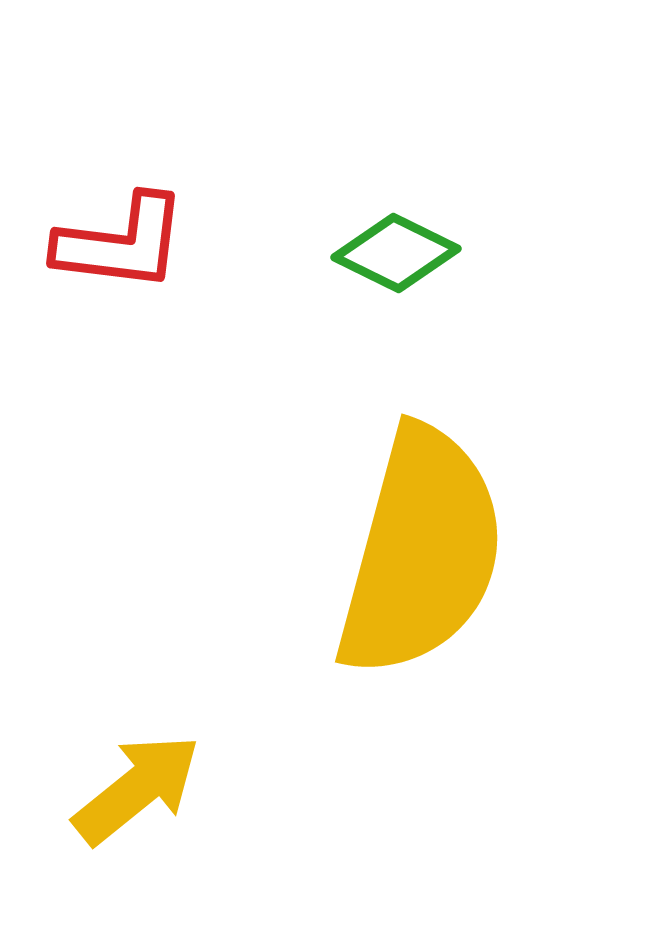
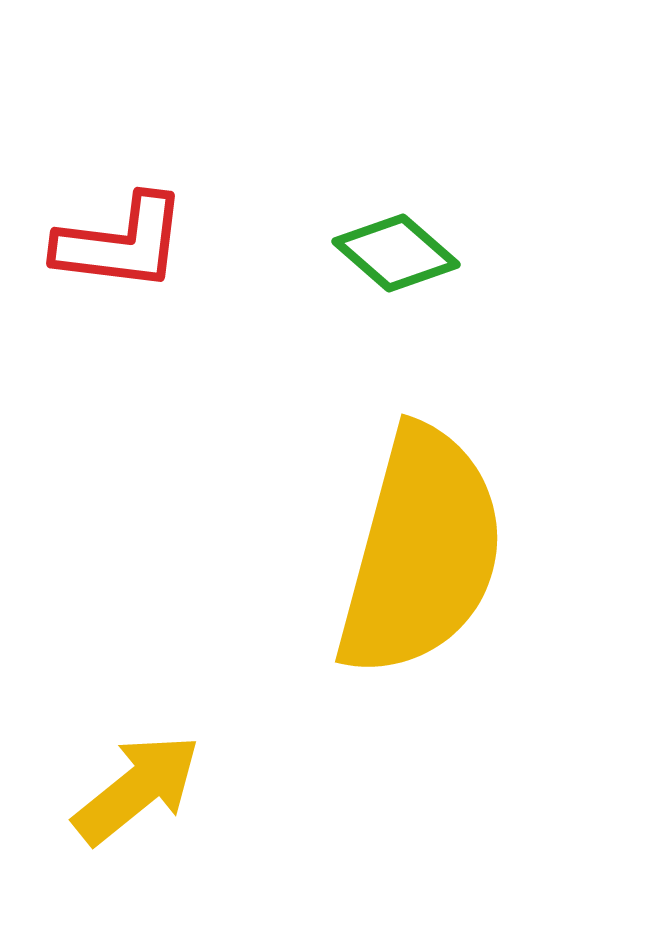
green diamond: rotated 15 degrees clockwise
